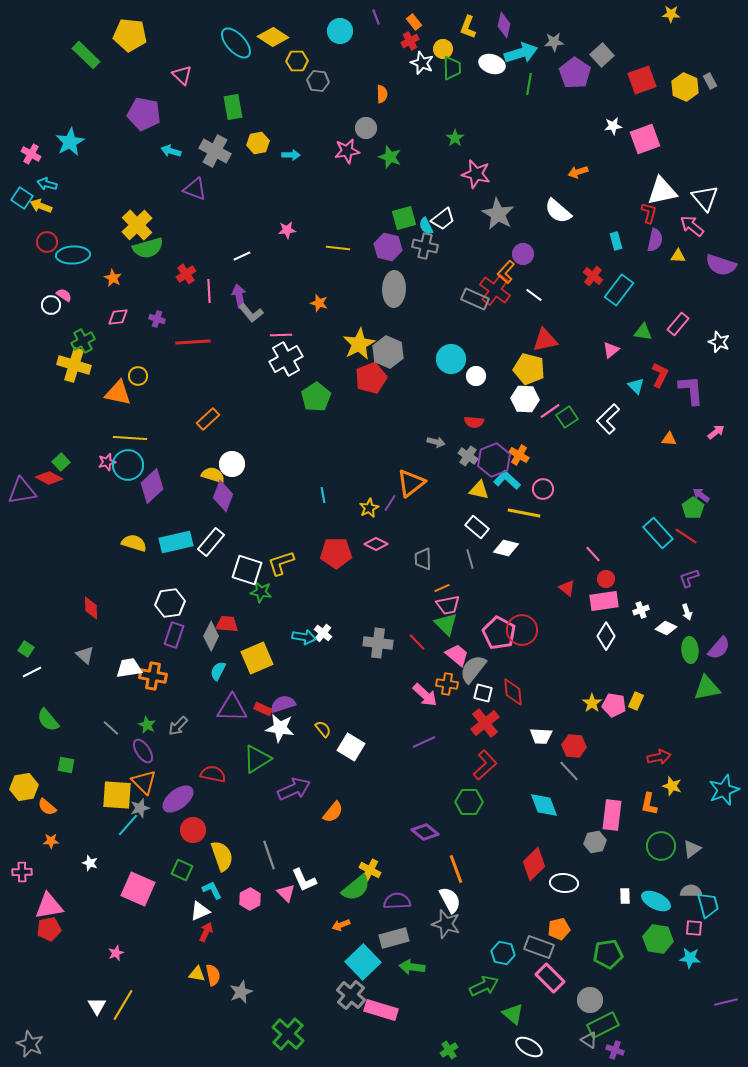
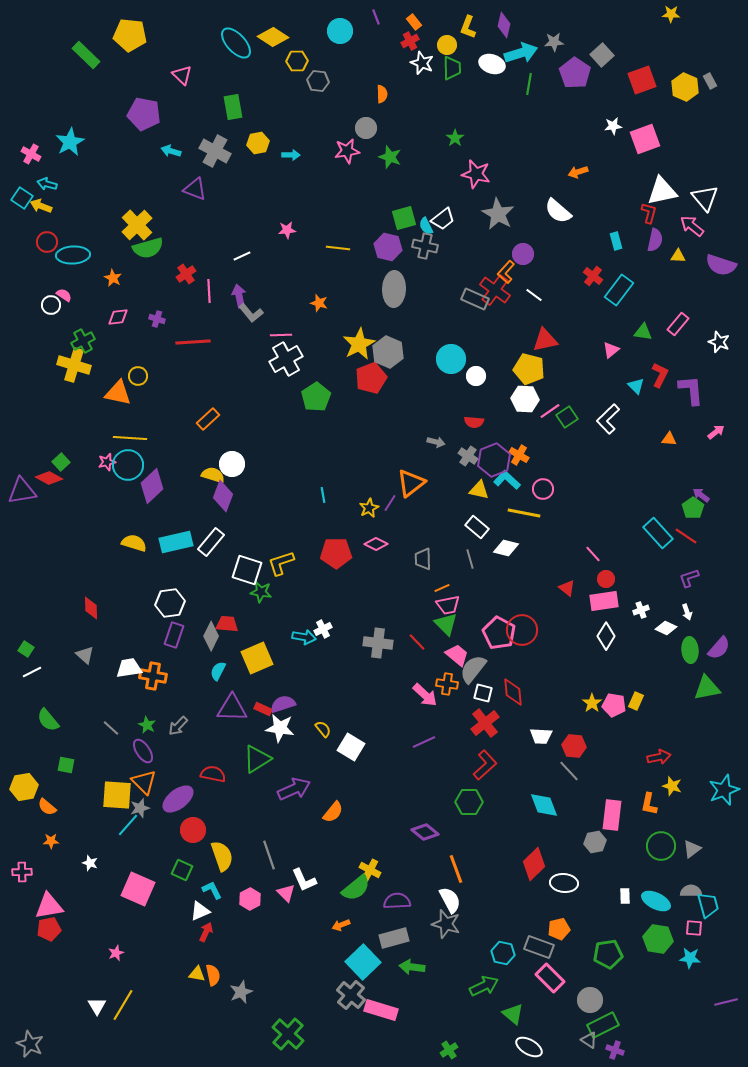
yellow circle at (443, 49): moved 4 px right, 4 px up
white cross at (323, 633): moved 4 px up; rotated 24 degrees clockwise
